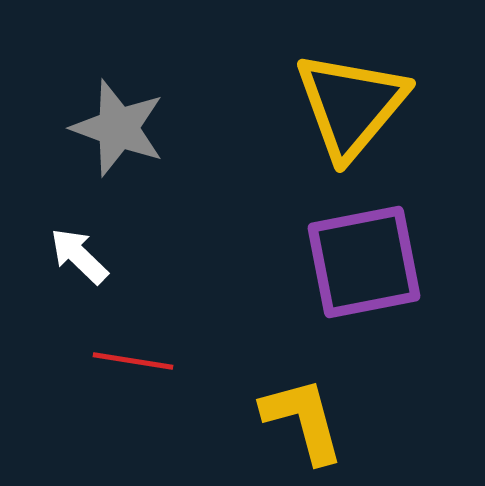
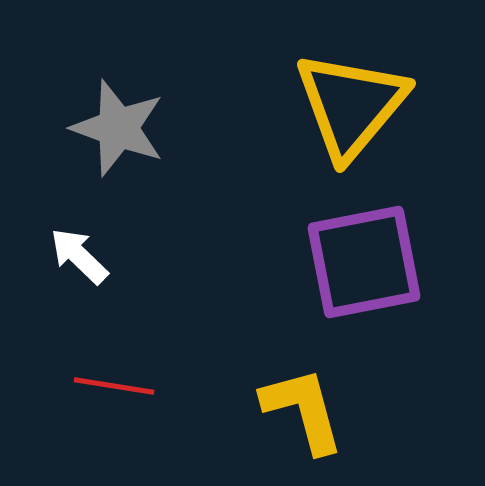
red line: moved 19 px left, 25 px down
yellow L-shape: moved 10 px up
